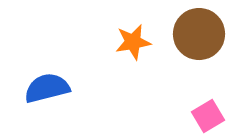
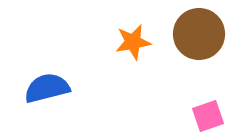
pink square: rotated 12 degrees clockwise
